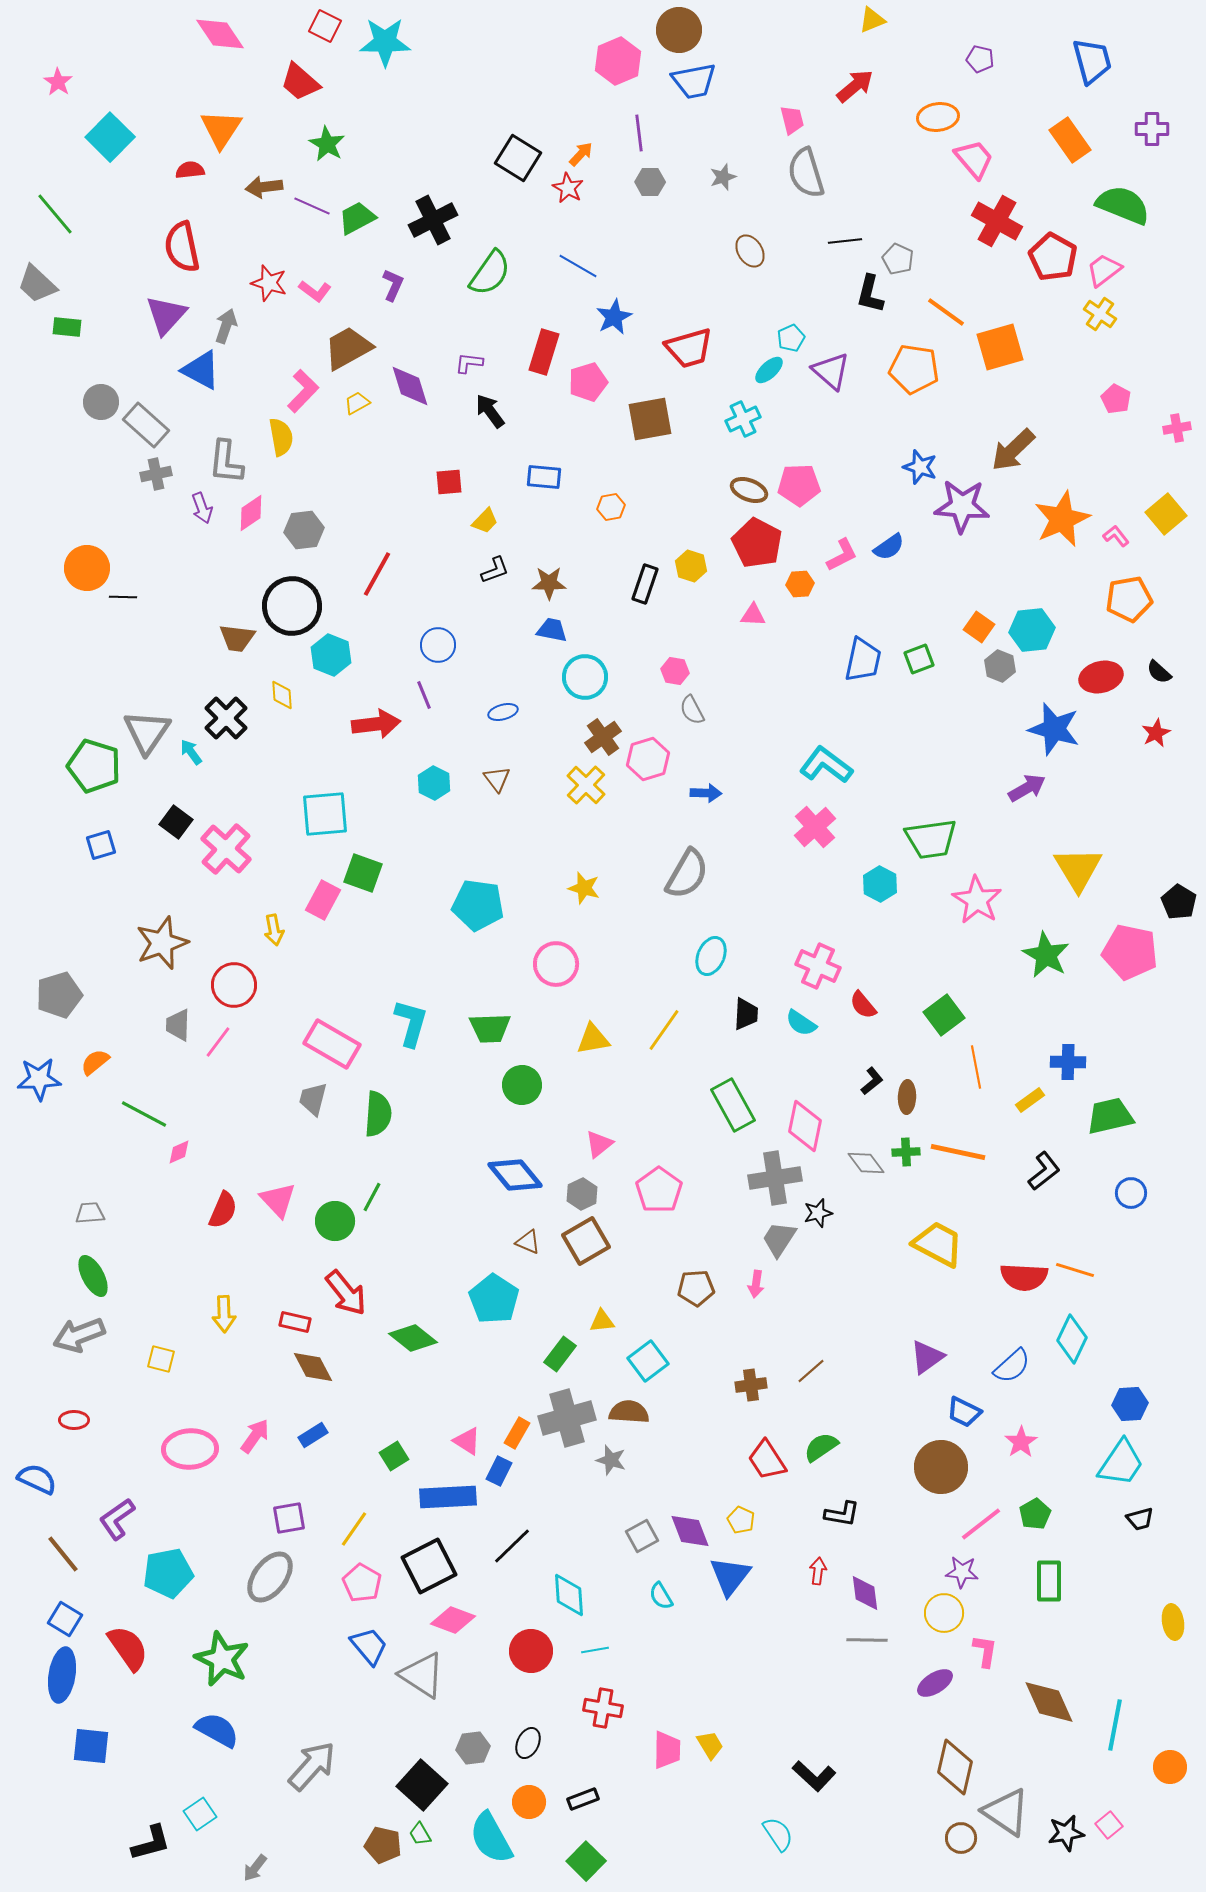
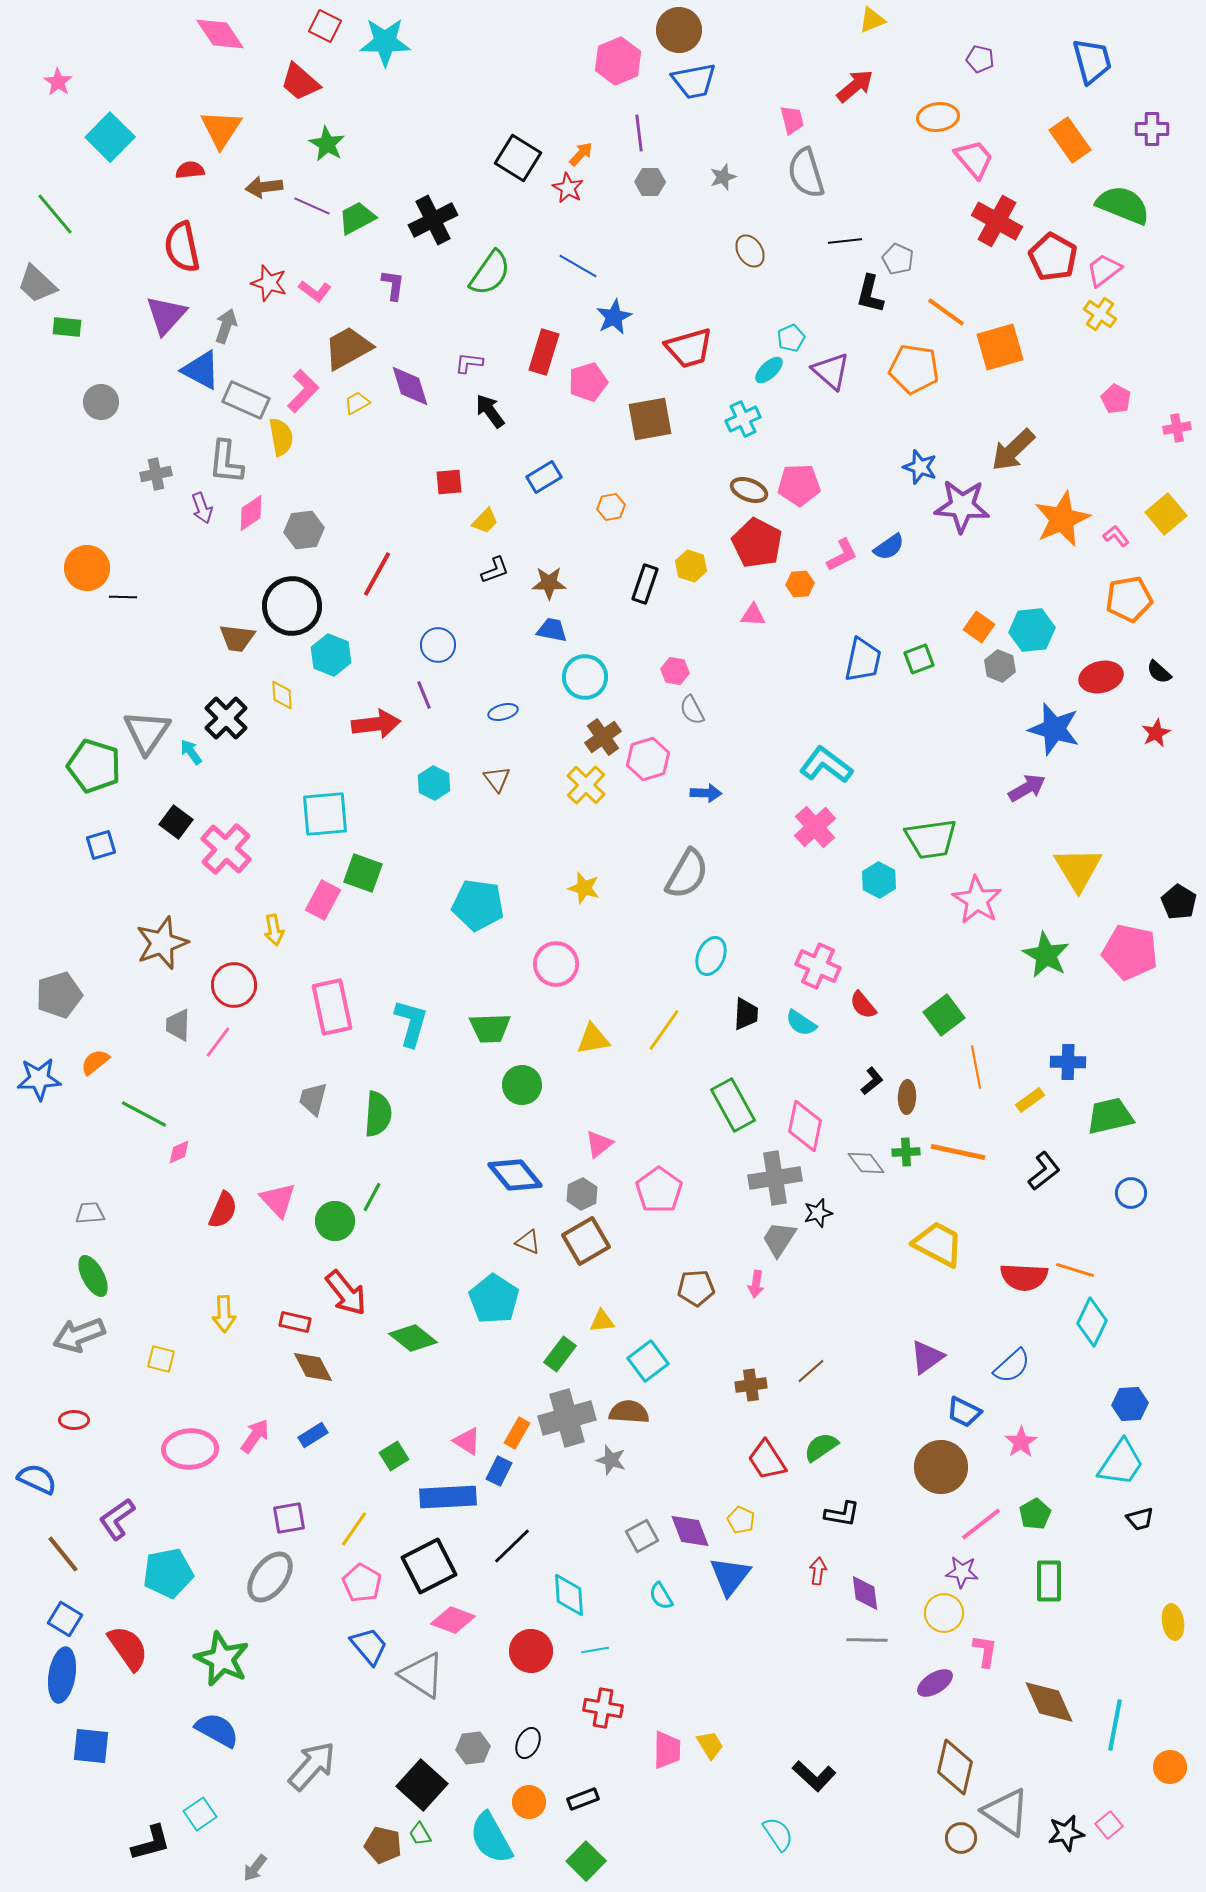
purple L-shape at (393, 285): rotated 16 degrees counterclockwise
gray rectangle at (146, 425): moved 100 px right, 25 px up; rotated 18 degrees counterclockwise
blue rectangle at (544, 477): rotated 36 degrees counterclockwise
cyan hexagon at (880, 884): moved 1 px left, 4 px up
pink rectangle at (332, 1044): moved 37 px up; rotated 48 degrees clockwise
cyan diamond at (1072, 1339): moved 20 px right, 17 px up
